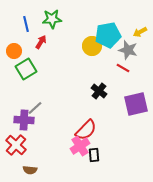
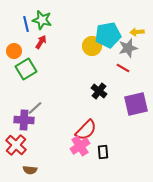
green star: moved 10 px left, 1 px down; rotated 18 degrees clockwise
yellow arrow: moved 3 px left; rotated 24 degrees clockwise
gray star: moved 2 px up; rotated 30 degrees counterclockwise
black rectangle: moved 9 px right, 3 px up
